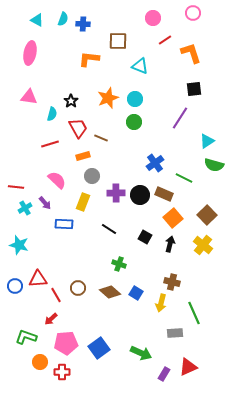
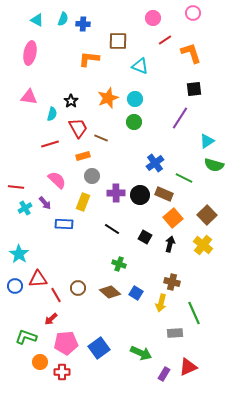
black line at (109, 229): moved 3 px right
cyan star at (19, 245): moved 9 px down; rotated 18 degrees clockwise
